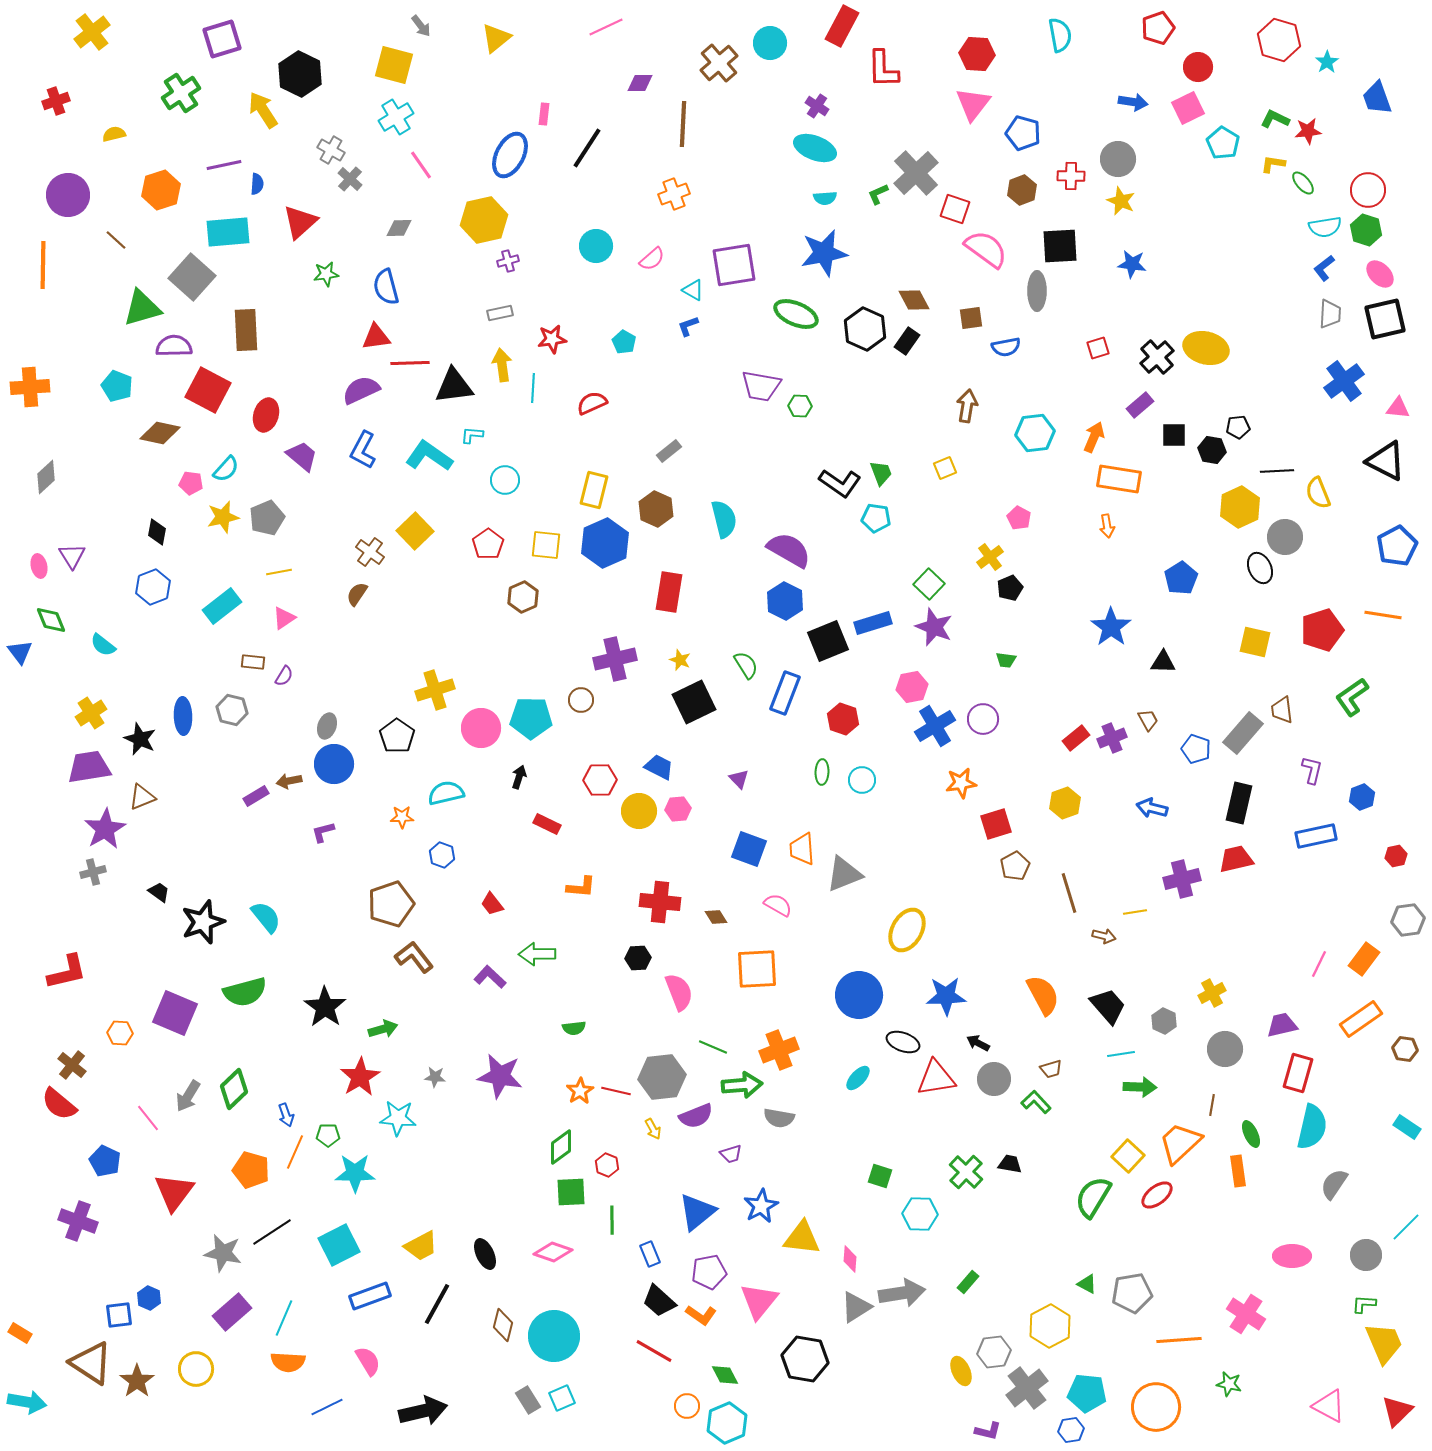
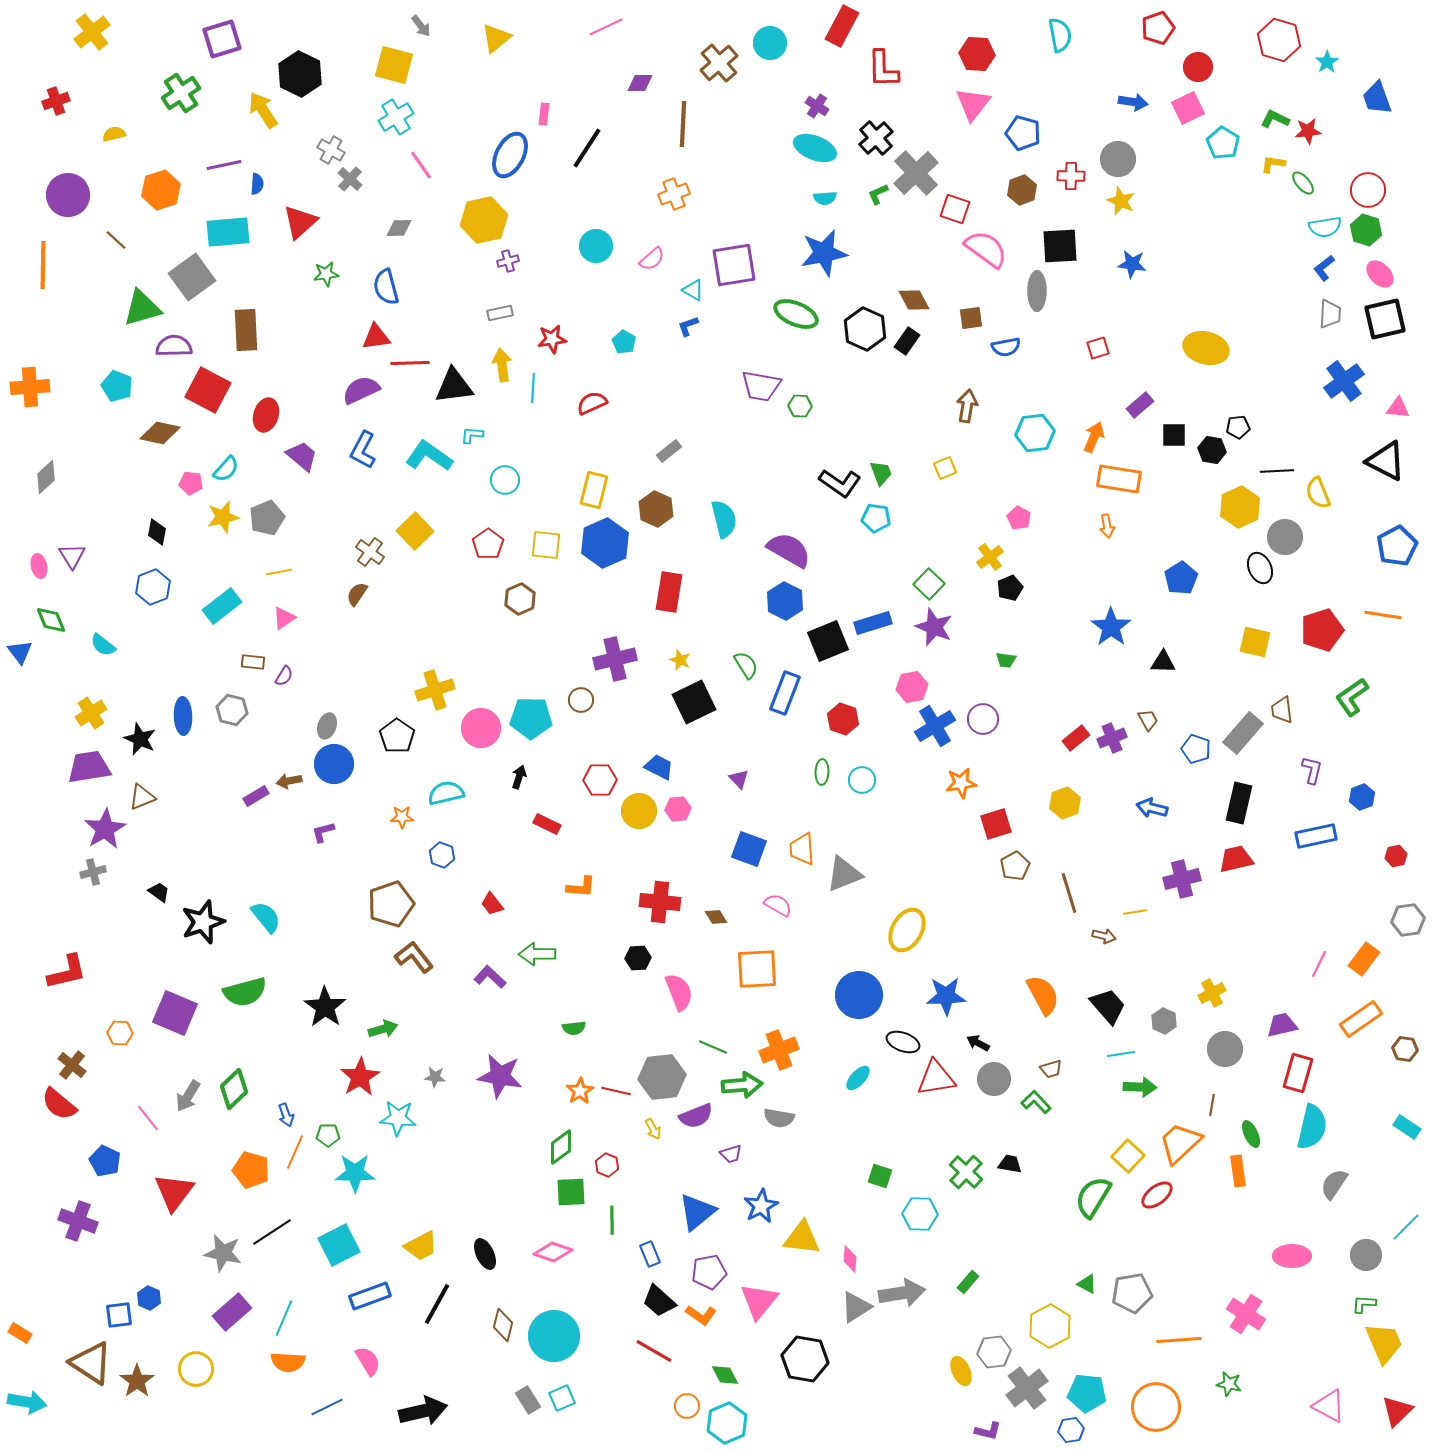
gray square at (192, 277): rotated 12 degrees clockwise
black cross at (1157, 357): moved 281 px left, 219 px up
brown hexagon at (523, 597): moved 3 px left, 2 px down
